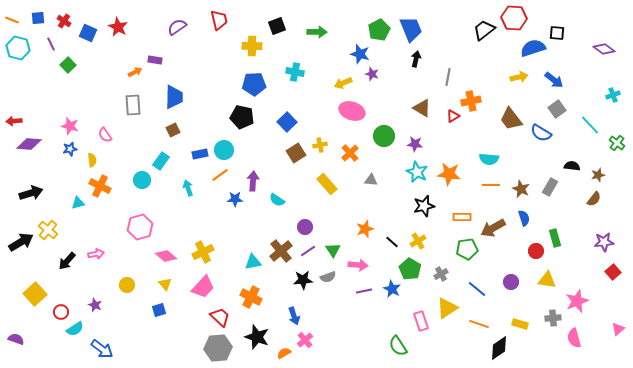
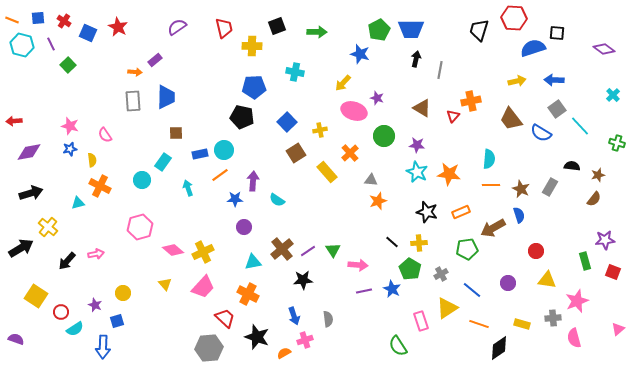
red trapezoid at (219, 20): moved 5 px right, 8 px down
blue trapezoid at (411, 29): rotated 112 degrees clockwise
black trapezoid at (484, 30): moved 5 px left; rotated 35 degrees counterclockwise
cyan hexagon at (18, 48): moved 4 px right, 3 px up
purple rectangle at (155, 60): rotated 48 degrees counterclockwise
orange arrow at (135, 72): rotated 32 degrees clockwise
purple star at (372, 74): moved 5 px right, 24 px down
gray line at (448, 77): moved 8 px left, 7 px up
yellow arrow at (519, 77): moved 2 px left, 4 px down
blue arrow at (554, 80): rotated 144 degrees clockwise
yellow arrow at (343, 83): rotated 24 degrees counterclockwise
blue pentagon at (254, 84): moved 3 px down
cyan cross at (613, 95): rotated 24 degrees counterclockwise
blue trapezoid at (174, 97): moved 8 px left
gray rectangle at (133, 105): moved 4 px up
pink ellipse at (352, 111): moved 2 px right
red triangle at (453, 116): rotated 16 degrees counterclockwise
cyan line at (590, 125): moved 10 px left, 1 px down
brown square at (173, 130): moved 3 px right, 3 px down; rotated 24 degrees clockwise
green cross at (617, 143): rotated 21 degrees counterclockwise
purple diamond at (29, 144): moved 8 px down; rotated 15 degrees counterclockwise
purple star at (415, 144): moved 2 px right, 1 px down
yellow cross at (320, 145): moved 15 px up
cyan semicircle at (489, 159): rotated 90 degrees counterclockwise
cyan rectangle at (161, 161): moved 2 px right, 1 px down
yellow rectangle at (327, 184): moved 12 px up
black star at (424, 206): moved 3 px right, 6 px down; rotated 30 degrees clockwise
orange rectangle at (462, 217): moved 1 px left, 5 px up; rotated 24 degrees counterclockwise
blue semicircle at (524, 218): moved 5 px left, 3 px up
purple circle at (305, 227): moved 61 px left
orange star at (365, 229): moved 13 px right, 28 px up
yellow cross at (48, 230): moved 3 px up
green rectangle at (555, 238): moved 30 px right, 23 px down
yellow cross at (418, 241): moved 1 px right, 2 px down; rotated 28 degrees clockwise
black arrow at (21, 242): moved 6 px down
purple star at (604, 242): moved 1 px right, 2 px up
brown cross at (281, 251): moved 1 px right, 2 px up
pink diamond at (166, 256): moved 7 px right, 6 px up
red square at (613, 272): rotated 28 degrees counterclockwise
gray semicircle at (328, 277): moved 42 px down; rotated 77 degrees counterclockwise
purple circle at (511, 282): moved 3 px left, 1 px down
yellow circle at (127, 285): moved 4 px left, 8 px down
blue line at (477, 289): moved 5 px left, 1 px down
yellow square at (35, 294): moved 1 px right, 2 px down; rotated 15 degrees counterclockwise
orange cross at (251, 297): moved 3 px left, 3 px up
blue square at (159, 310): moved 42 px left, 11 px down
red trapezoid at (220, 317): moved 5 px right, 1 px down
yellow rectangle at (520, 324): moved 2 px right
pink cross at (305, 340): rotated 21 degrees clockwise
gray hexagon at (218, 348): moved 9 px left
blue arrow at (102, 349): moved 1 px right, 2 px up; rotated 55 degrees clockwise
